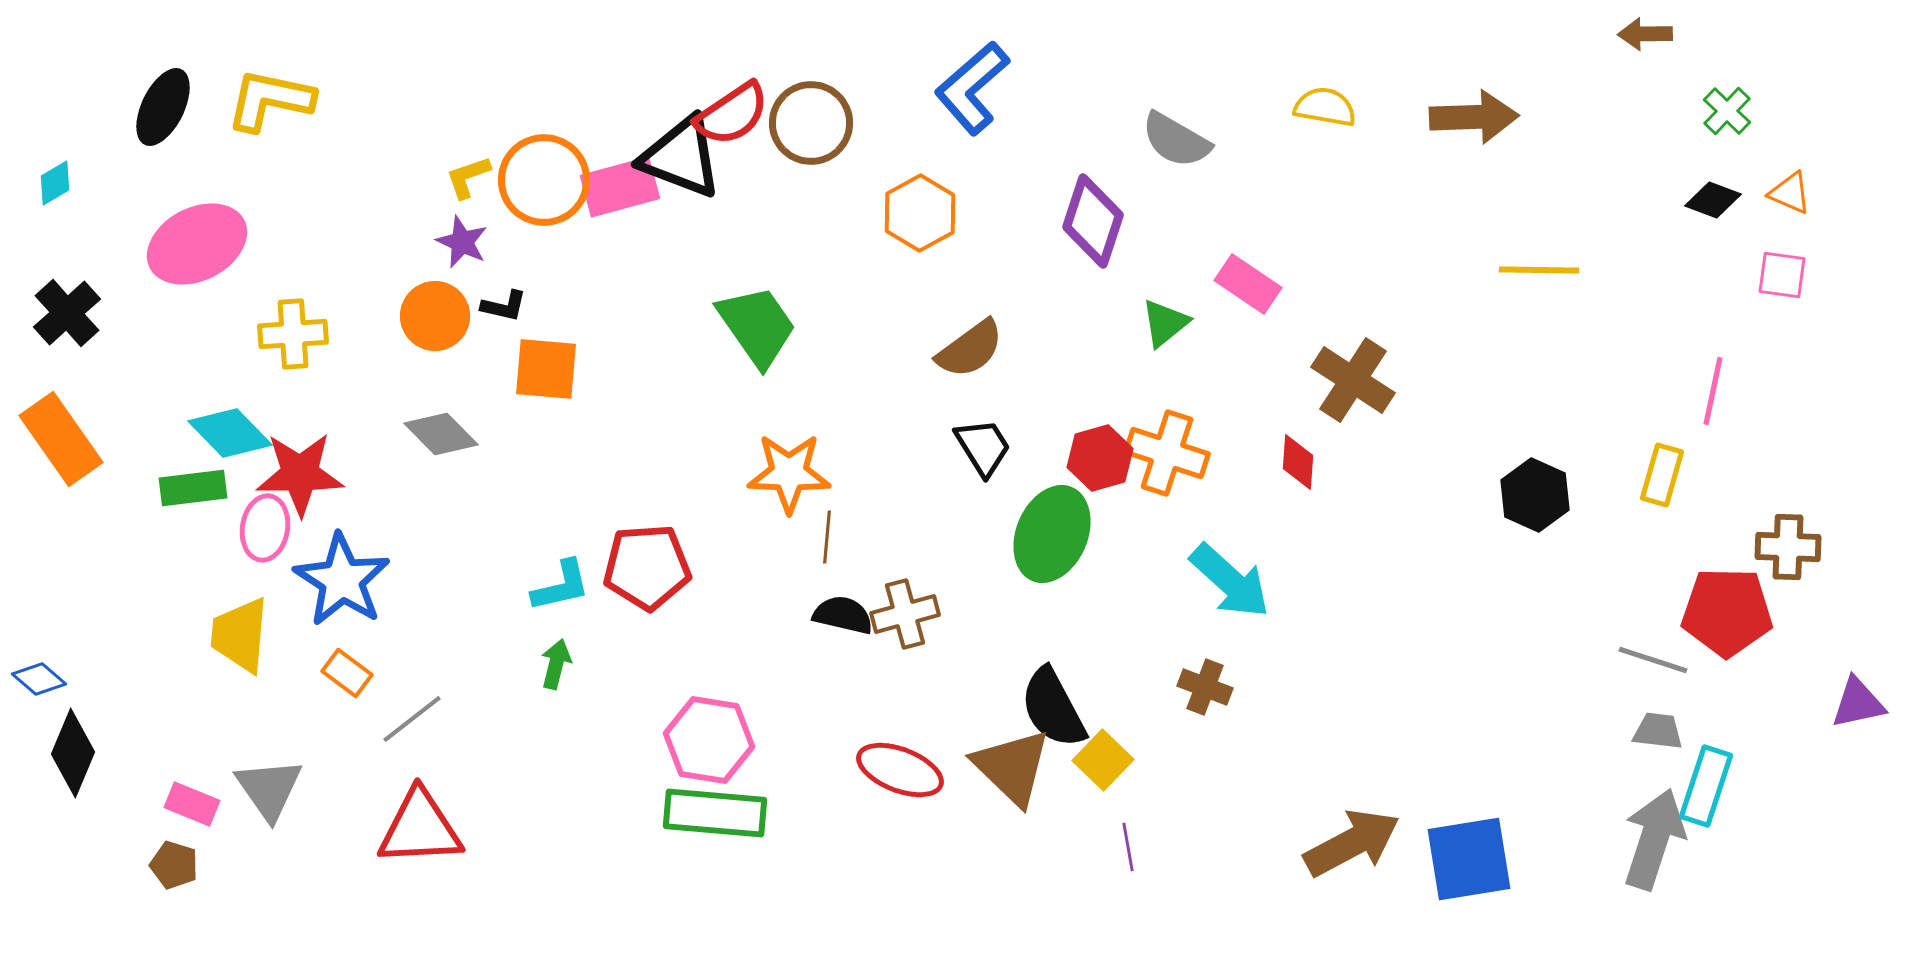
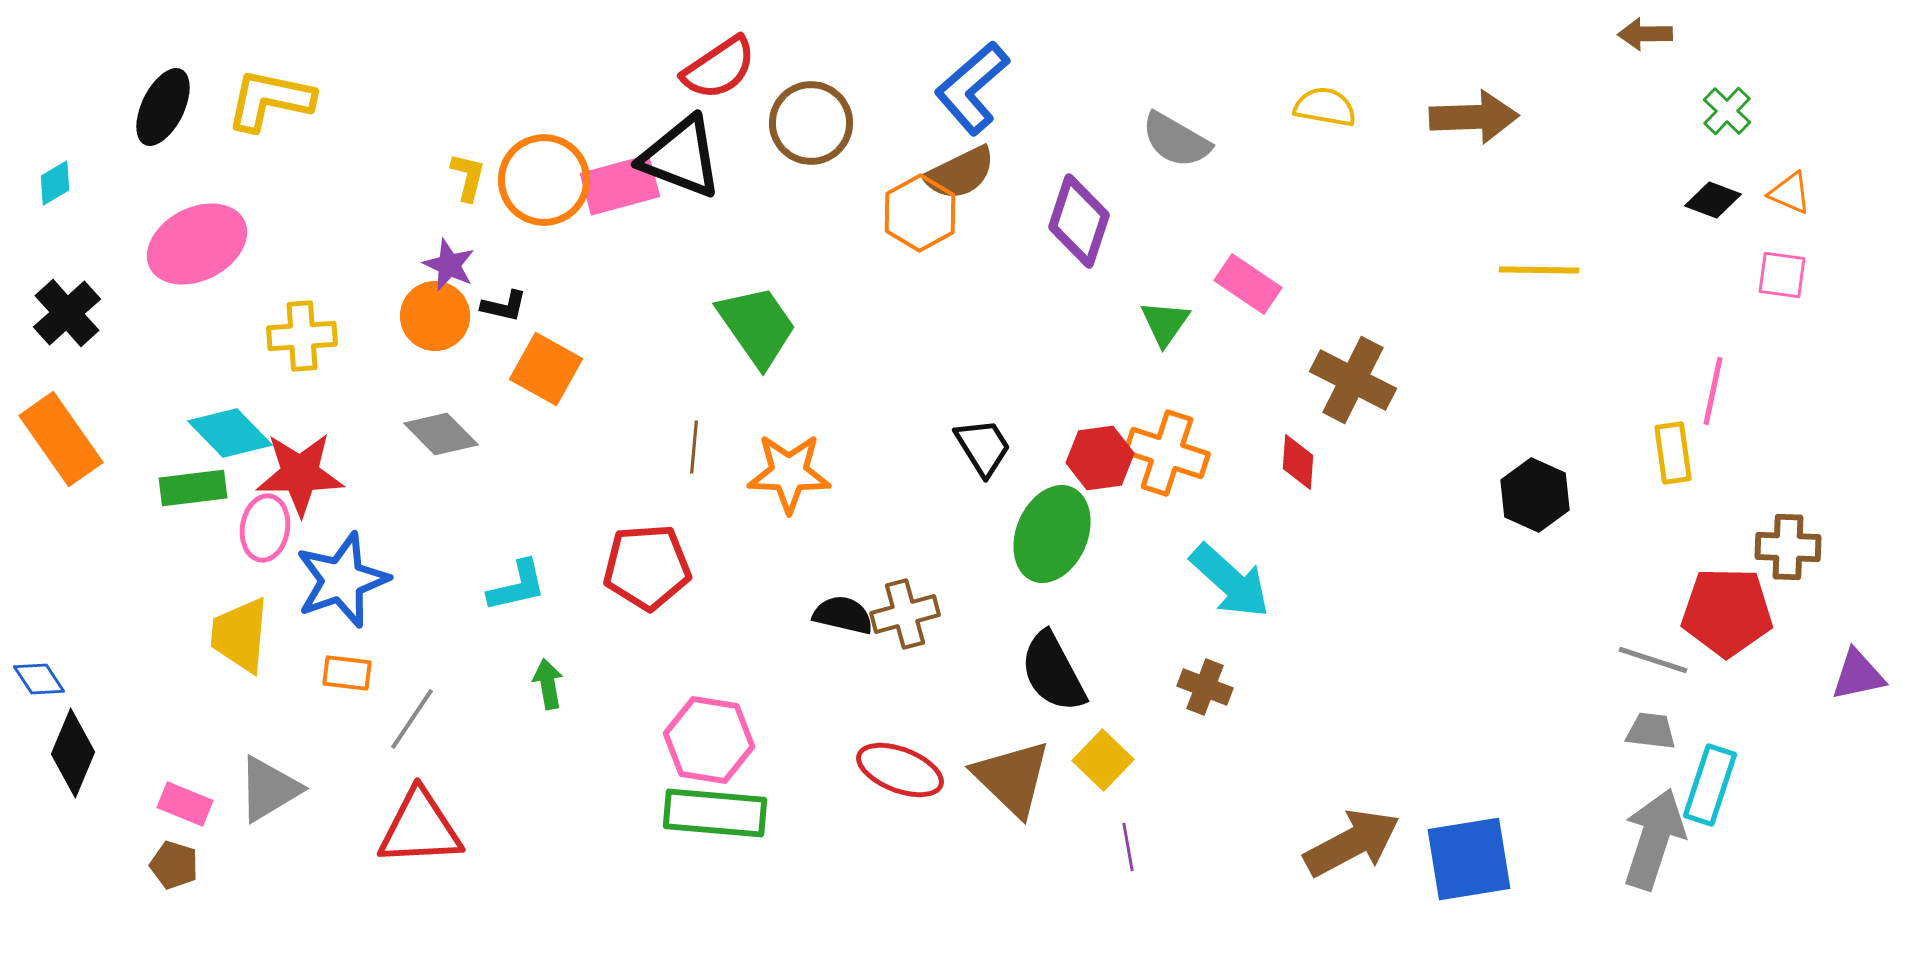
red semicircle at (732, 114): moved 13 px left, 46 px up
yellow L-shape at (468, 177): rotated 123 degrees clockwise
pink rectangle at (620, 187): moved 2 px up
purple diamond at (1093, 221): moved 14 px left
purple star at (462, 242): moved 13 px left, 23 px down
green triangle at (1165, 323): rotated 16 degrees counterclockwise
yellow cross at (293, 334): moved 9 px right, 2 px down
brown semicircle at (970, 349): moved 10 px left, 176 px up; rotated 10 degrees clockwise
orange square at (546, 369): rotated 24 degrees clockwise
brown cross at (1353, 380): rotated 6 degrees counterclockwise
red hexagon at (1100, 458): rotated 8 degrees clockwise
yellow rectangle at (1662, 475): moved 11 px right, 22 px up; rotated 24 degrees counterclockwise
brown line at (827, 537): moved 133 px left, 90 px up
blue star at (342, 580): rotated 20 degrees clockwise
cyan L-shape at (561, 586): moved 44 px left
green arrow at (556, 664): moved 8 px left, 20 px down; rotated 24 degrees counterclockwise
orange rectangle at (347, 673): rotated 30 degrees counterclockwise
blue diamond at (39, 679): rotated 16 degrees clockwise
purple triangle at (1858, 703): moved 28 px up
black semicircle at (1053, 708): moved 36 px up
gray line at (412, 719): rotated 18 degrees counterclockwise
gray trapezoid at (1658, 731): moved 7 px left
brown triangle at (1012, 767): moved 11 px down
cyan rectangle at (1706, 786): moved 4 px right, 1 px up
gray triangle at (269, 789): rotated 34 degrees clockwise
pink rectangle at (192, 804): moved 7 px left
